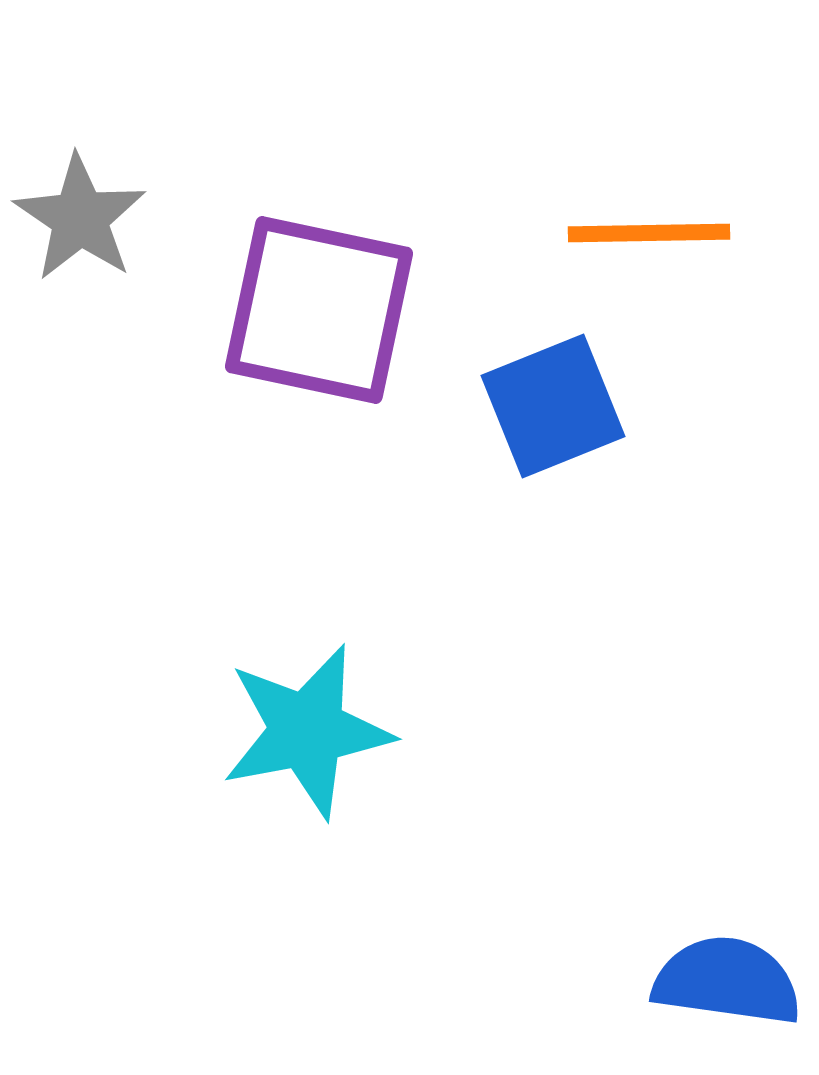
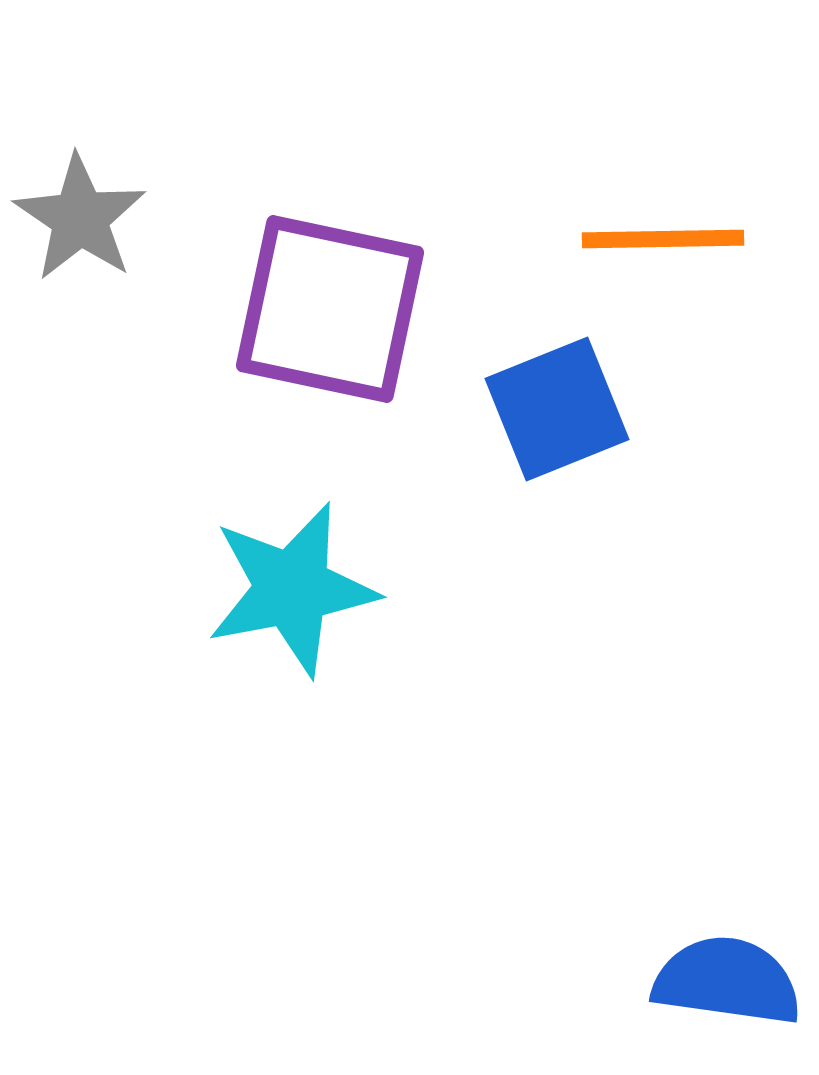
orange line: moved 14 px right, 6 px down
purple square: moved 11 px right, 1 px up
blue square: moved 4 px right, 3 px down
cyan star: moved 15 px left, 142 px up
